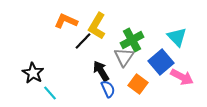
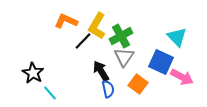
green cross: moved 11 px left, 4 px up
blue square: rotated 25 degrees counterclockwise
blue semicircle: rotated 12 degrees clockwise
